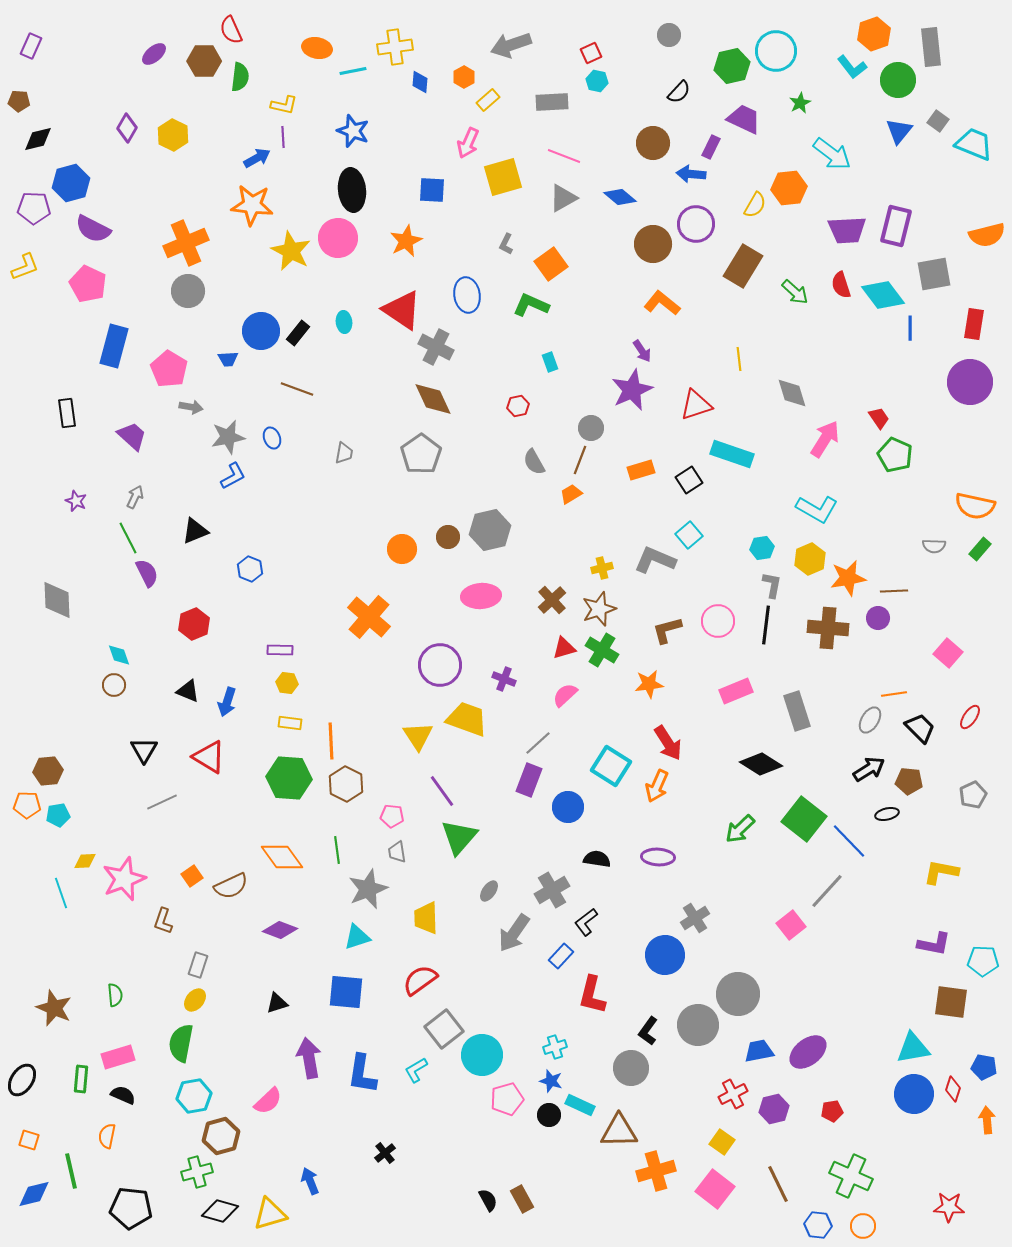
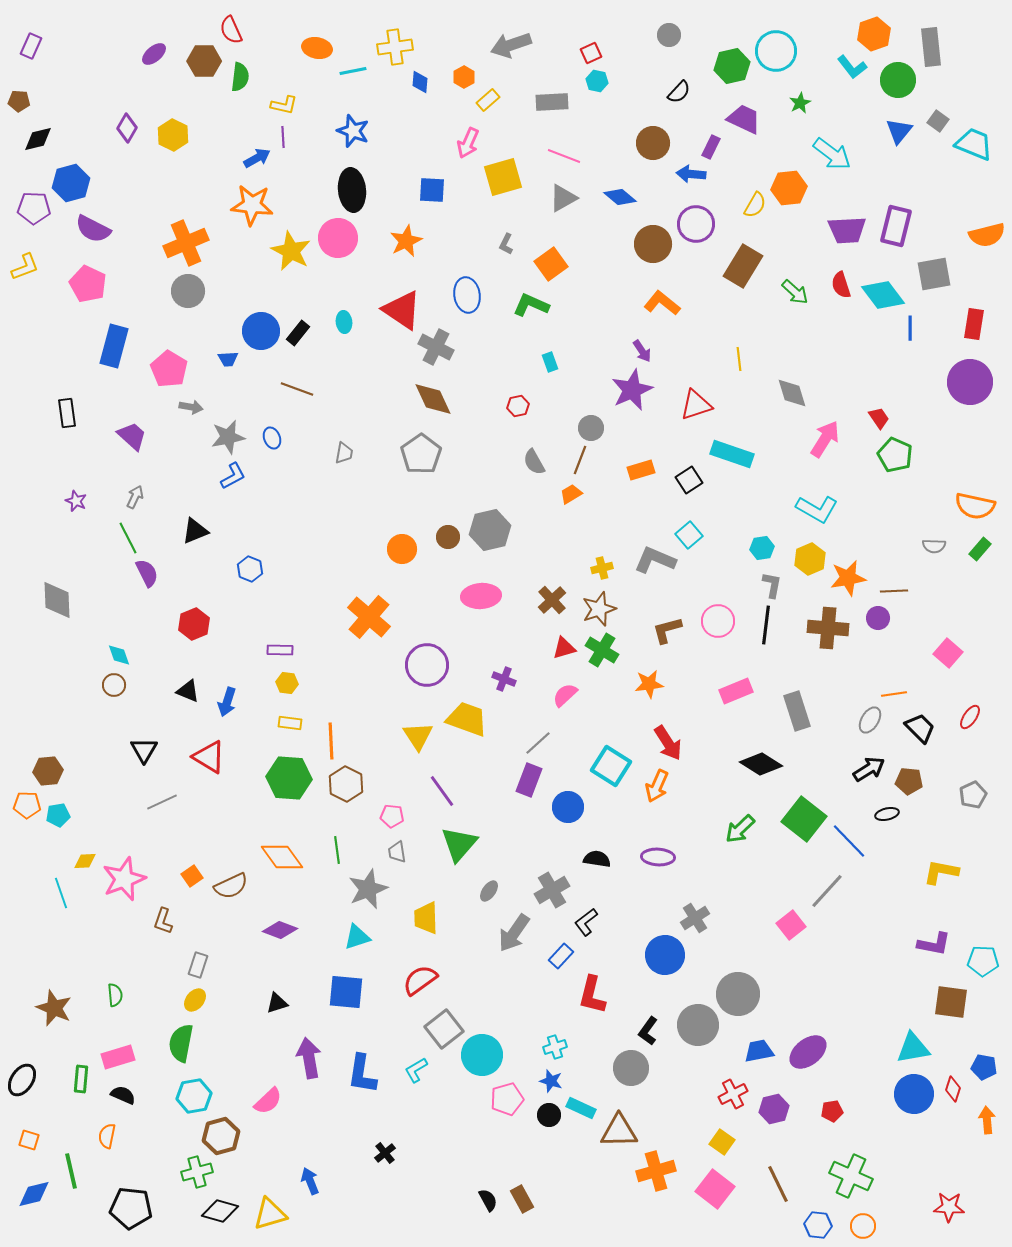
purple circle at (440, 665): moved 13 px left
green triangle at (459, 837): moved 7 px down
cyan rectangle at (580, 1105): moved 1 px right, 3 px down
